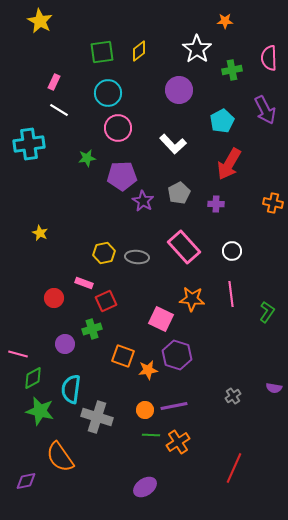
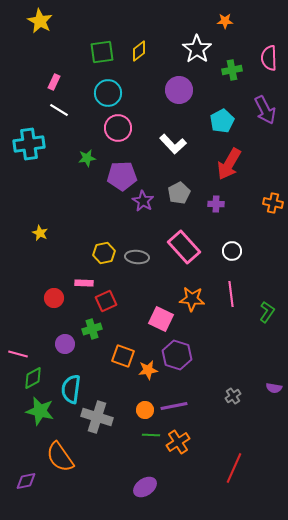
pink rectangle at (84, 283): rotated 18 degrees counterclockwise
